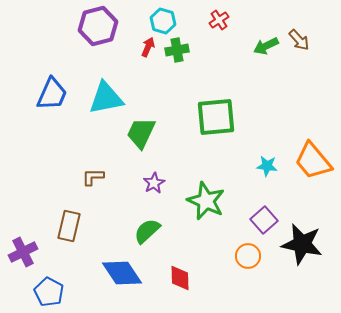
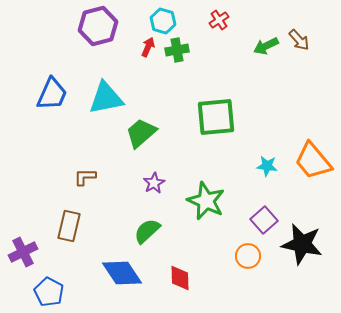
green trapezoid: rotated 24 degrees clockwise
brown L-shape: moved 8 px left
